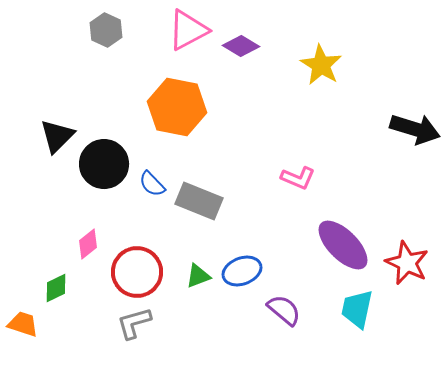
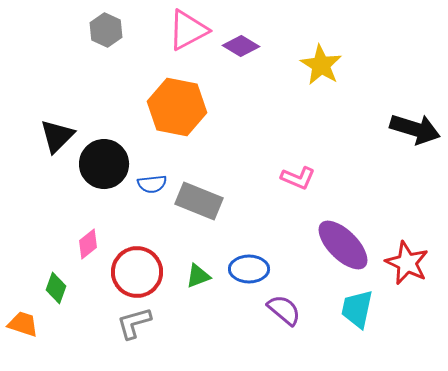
blue semicircle: rotated 52 degrees counterclockwise
blue ellipse: moved 7 px right, 2 px up; rotated 21 degrees clockwise
green diamond: rotated 44 degrees counterclockwise
